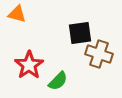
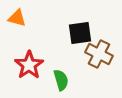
orange triangle: moved 4 px down
brown cross: rotated 8 degrees clockwise
green semicircle: moved 3 px right, 1 px up; rotated 60 degrees counterclockwise
